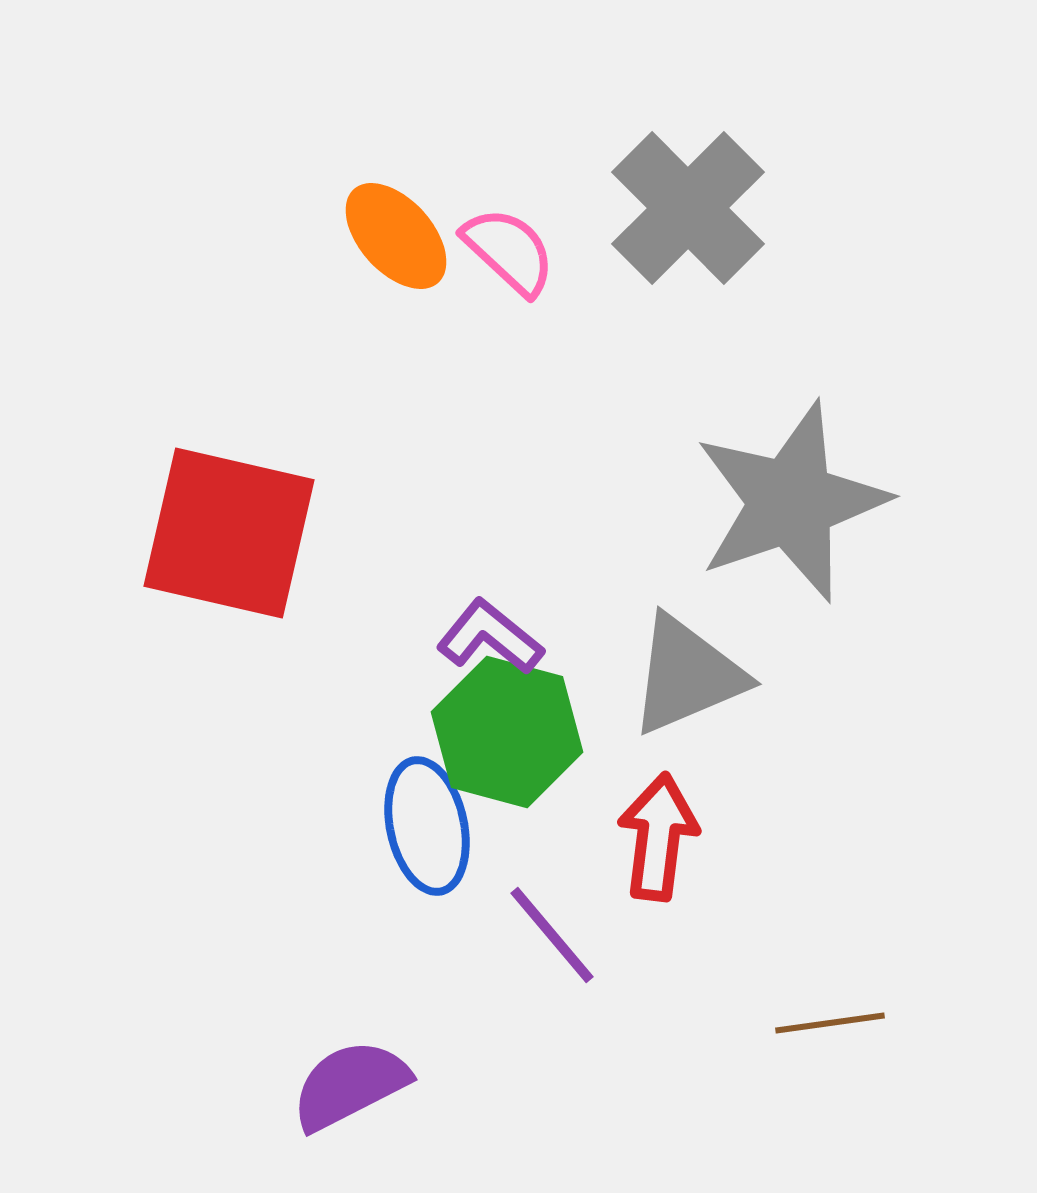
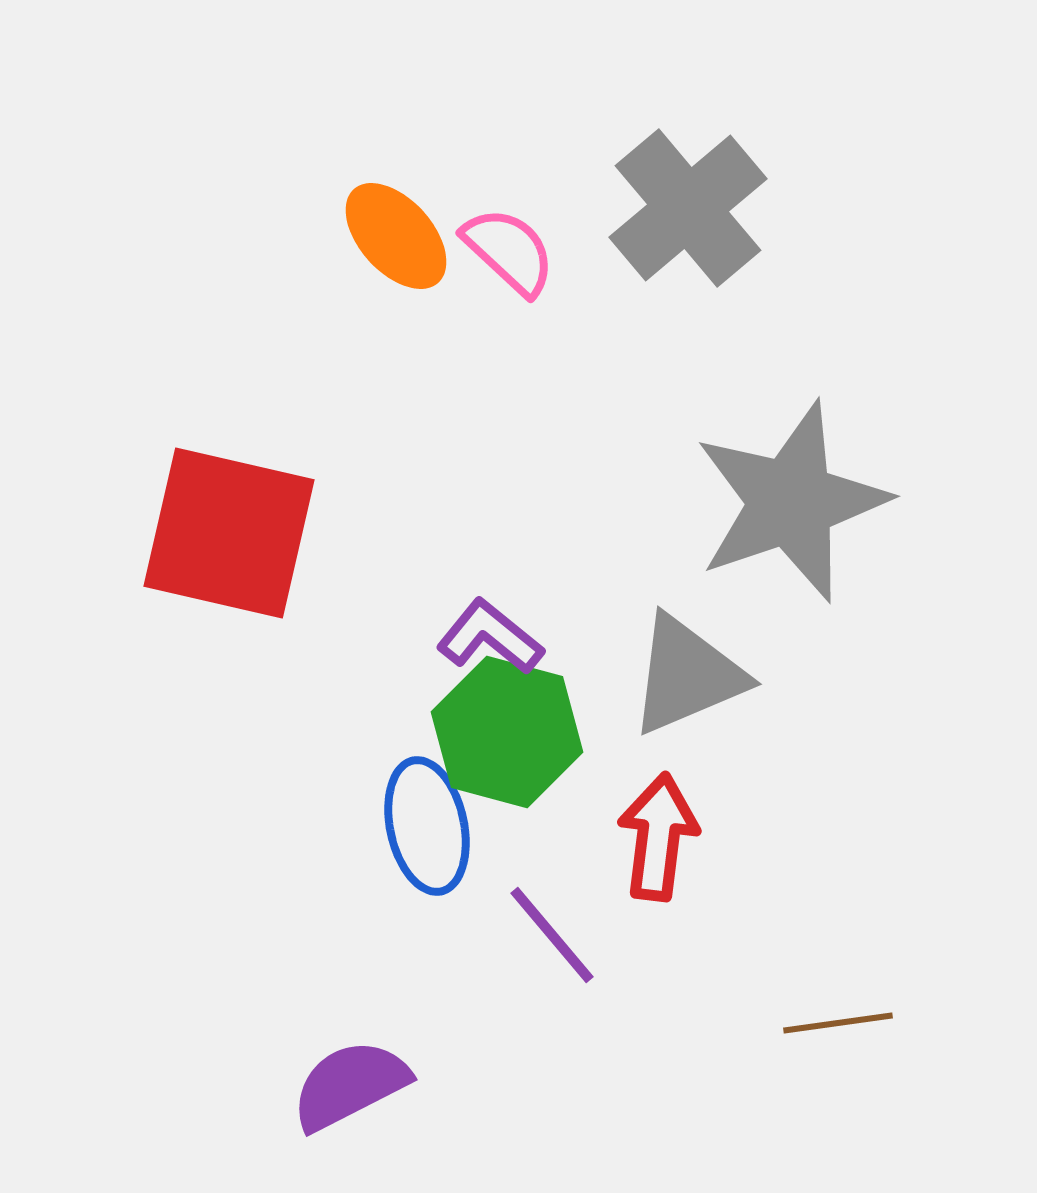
gray cross: rotated 5 degrees clockwise
brown line: moved 8 px right
